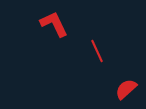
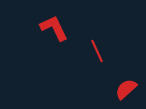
red L-shape: moved 4 px down
